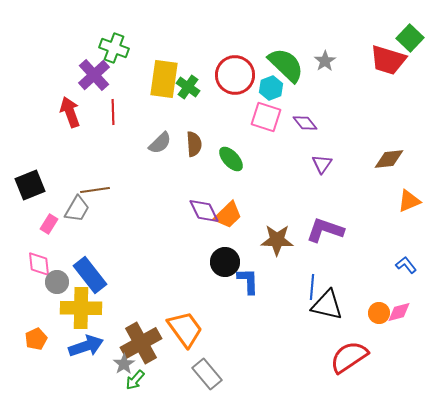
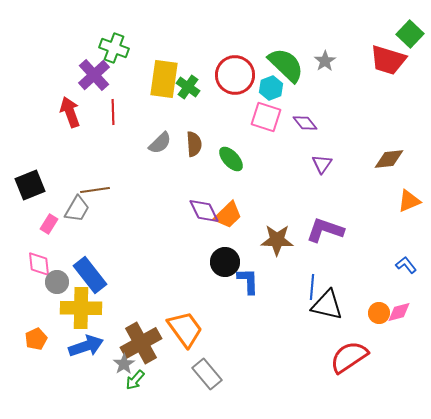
green square at (410, 38): moved 4 px up
